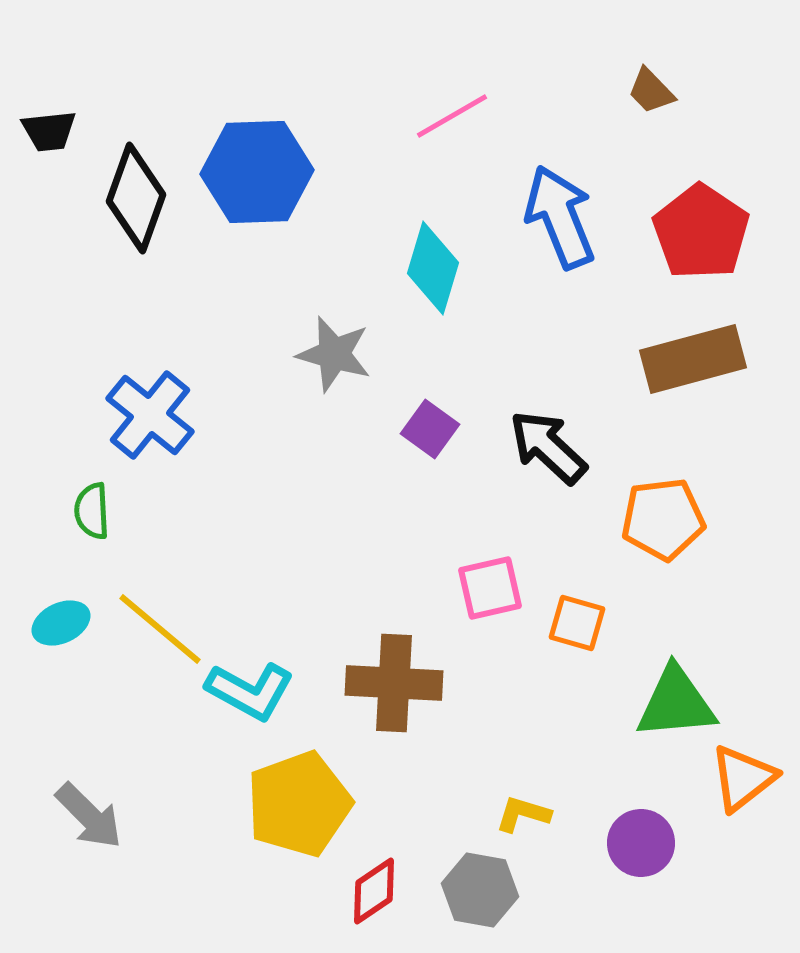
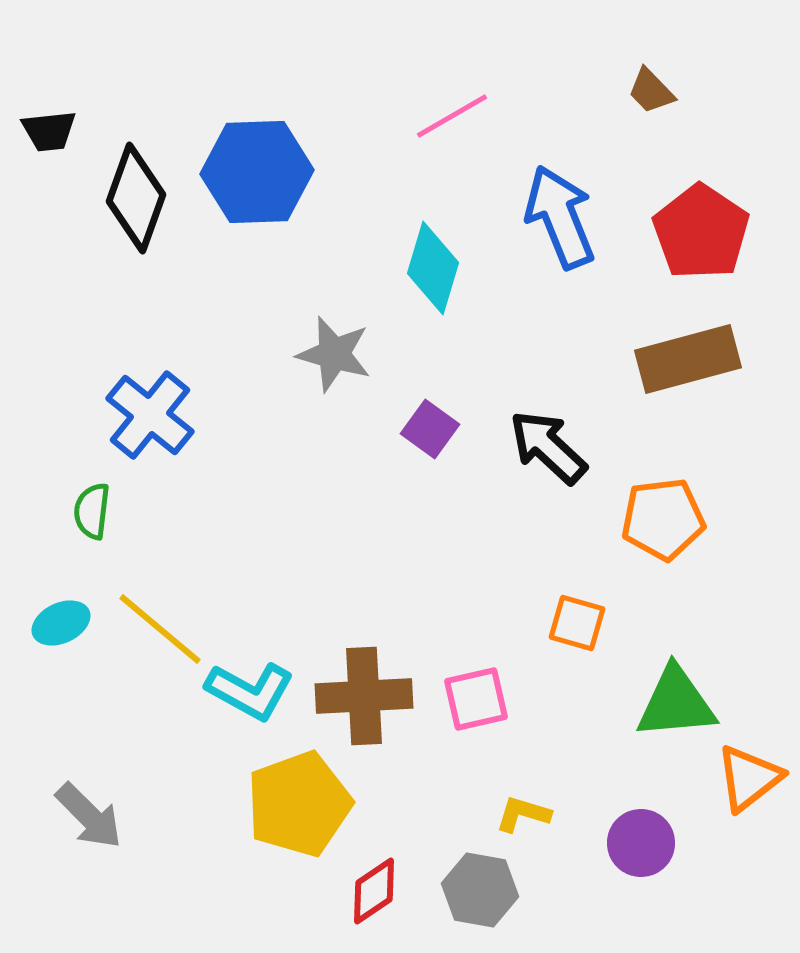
brown rectangle: moved 5 px left
green semicircle: rotated 10 degrees clockwise
pink square: moved 14 px left, 111 px down
brown cross: moved 30 px left, 13 px down; rotated 6 degrees counterclockwise
orange triangle: moved 6 px right
